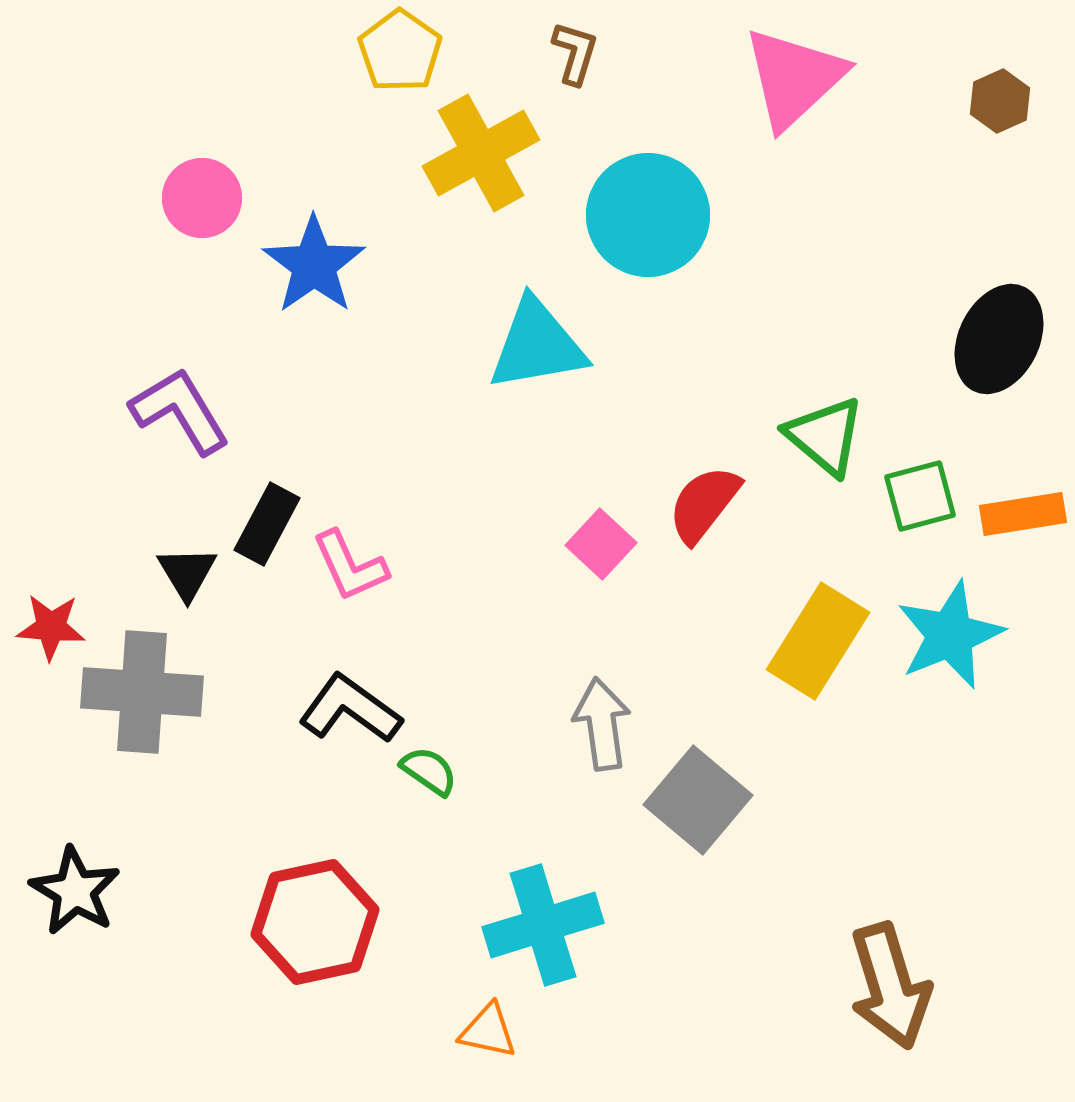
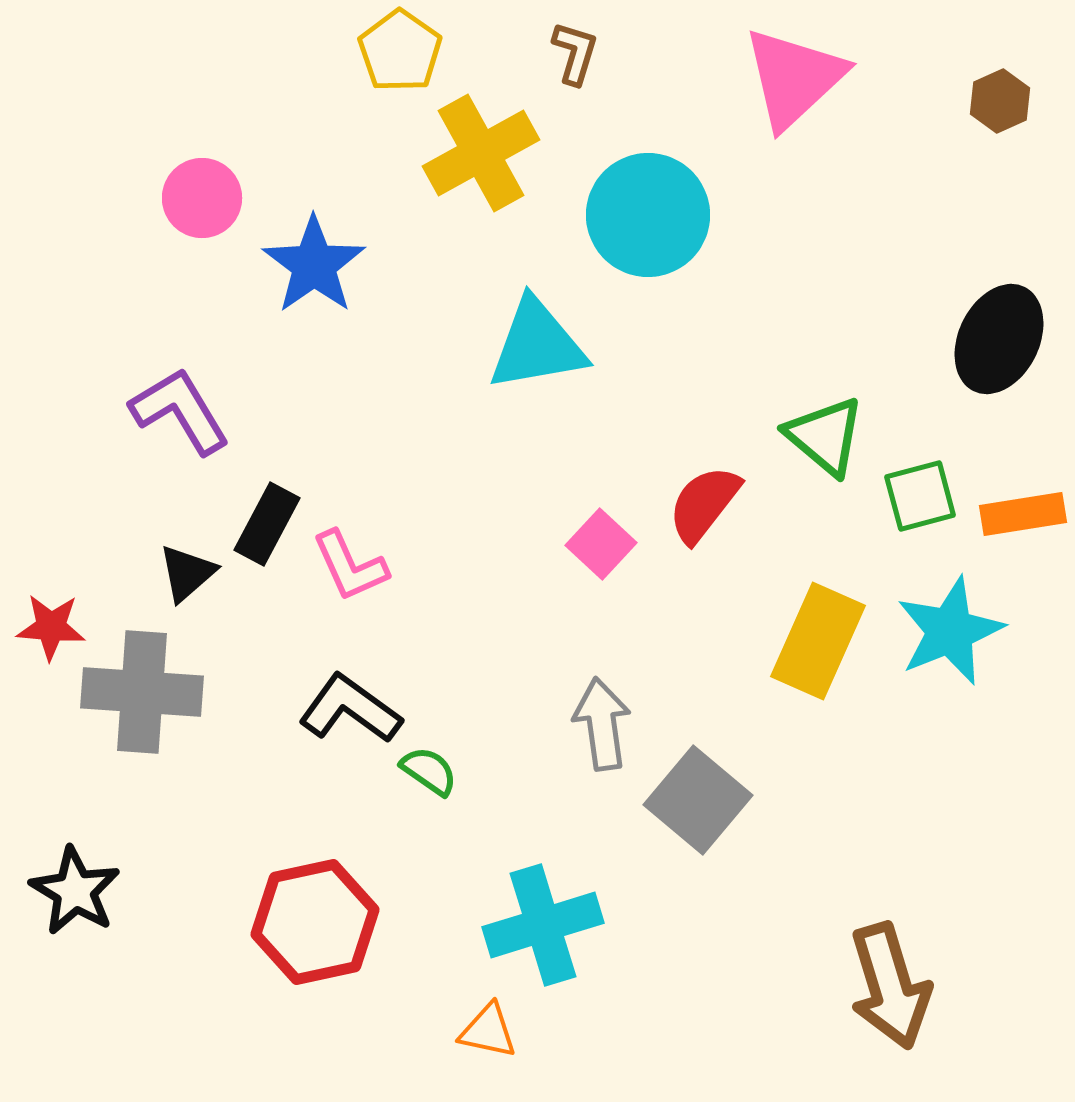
black triangle: rotated 20 degrees clockwise
cyan star: moved 4 px up
yellow rectangle: rotated 8 degrees counterclockwise
